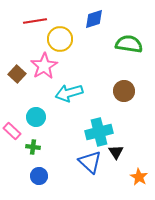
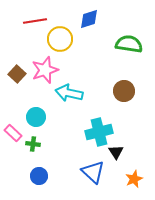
blue diamond: moved 5 px left
pink star: moved 1 px right, 4 px down; rotated 12 degrees clockwise
cyan arrow: rotated 28 degrees clockwise
pink rectangle: moved 1 px right, 2 px down
green cross: moved 3 px up
blue triangle: moved 3 px right, 10 px down
orange star: moved 5 px left, 2 px down; rotated 18 degrees clockwise
